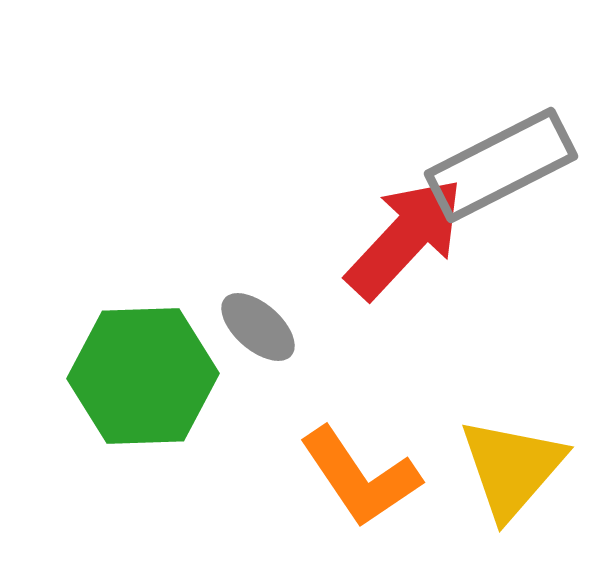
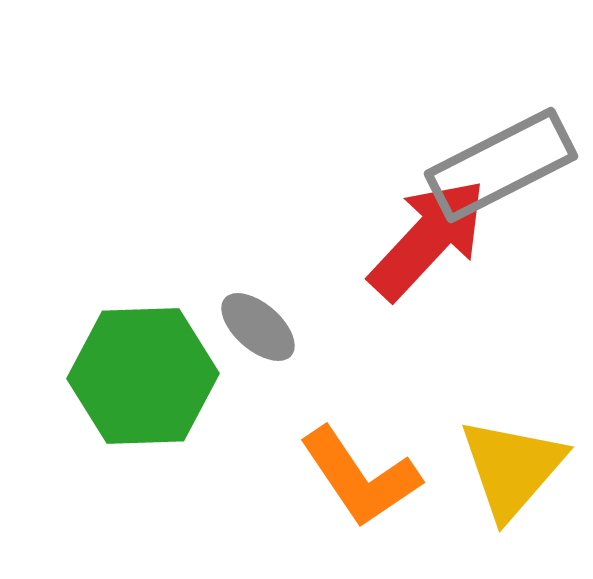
red arrow: moved 23 px right, 1 px down
